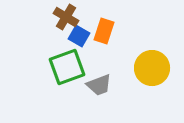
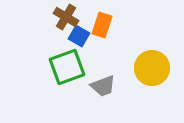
orange rectangle: moved 2 px left, 6 px up
gray trapezoid: moved 4 px right, 1 px down
